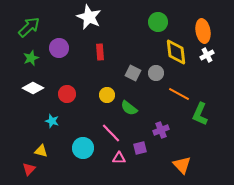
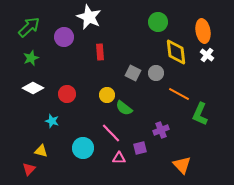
purple circle: moved 5 px right, 11 px up
white cross: rotated 24 degrees counterclockwise
green semicircle: moved 5 px left
